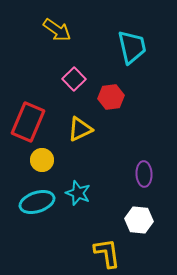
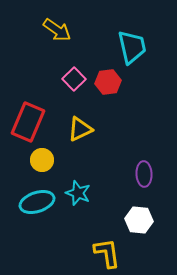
red hexagon: moved 3 px left, 15 px up
